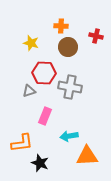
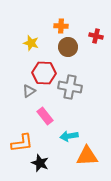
gray triangle: rotated 16 degrees counterclockwise
pink rectangle: rotated 60 degrees counterclockwise
